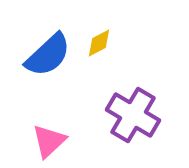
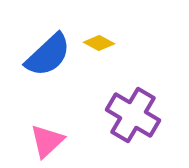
yellow diamond: rotated 56 degrees clockwise
pink triangle: moved 2 px left
